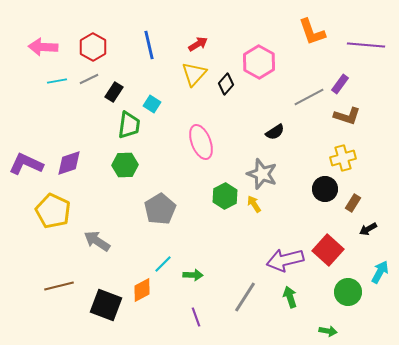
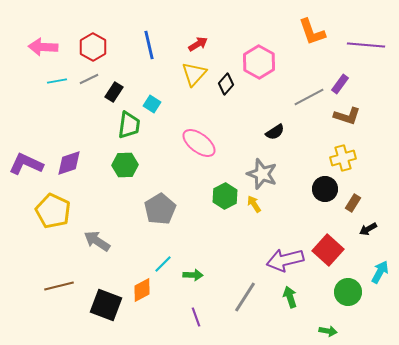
pink ellipse at (201, 142): moved 2 px left, 1 px down; rotated 32 degrees counterclockwise
